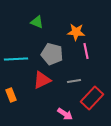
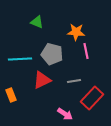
cyan line: moved 4 px right
